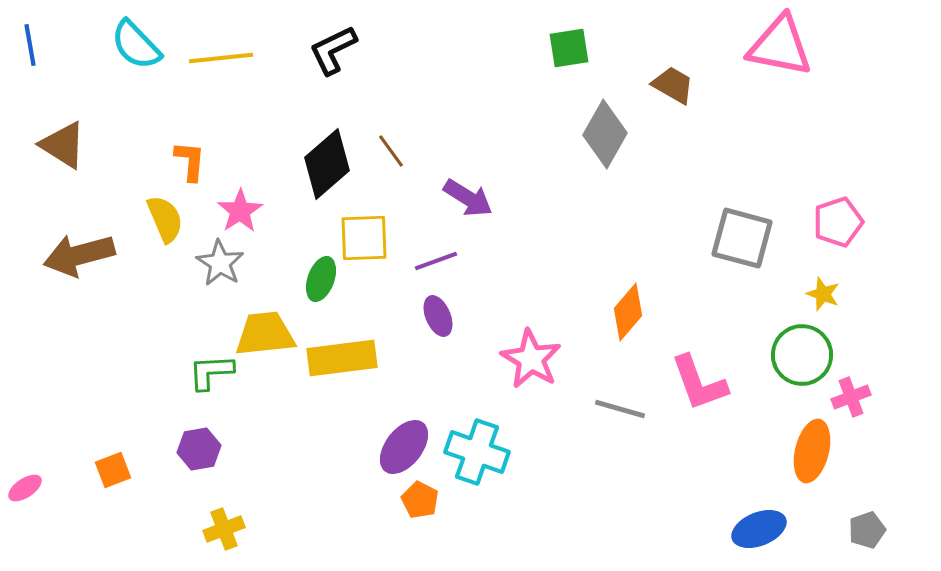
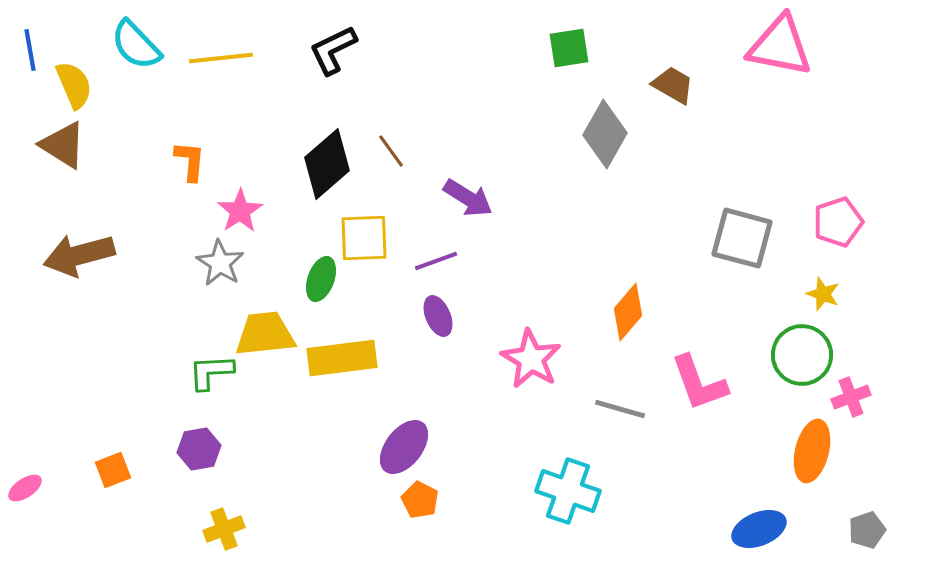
blue line at (30, 45): moved 5 px down
yellow semicircle at (165, 219): moved 91 px left, 134 px up
cyan cross at (477, 452): moved 91 px right, 39 px down
